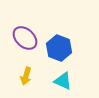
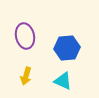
purple ellipse: moved 2 px up; rotated 35 degrees clockwise
blue hexagon: moved 8 px right; rotated 25 degrees counterclockwise
